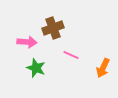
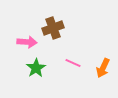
pink line: moved 2 px right, 8 px down
green star: rotated 18 degrees clockwise
